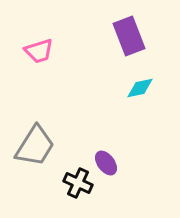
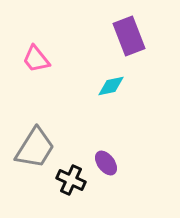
pink trapezoid: moved 3 px left, 8 px down; rotated 68 degrees clockwise
cyan diamond: moved 29 px left, 2 px up
gray trapezoid: moved 2 px down
black cross: moved 7 px left, 3 px up
